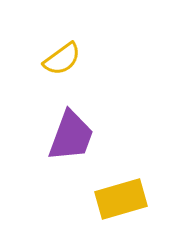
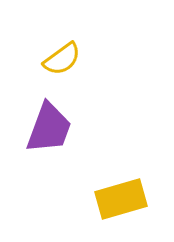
purple trapezoid: moved 22 px left, 8 px up
